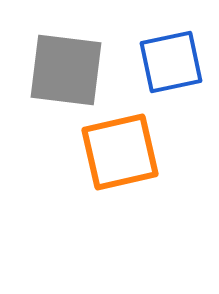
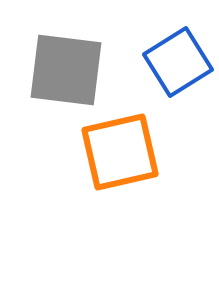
blue square: moved 7 px right; rotated 20 degrees counterclockwise
